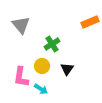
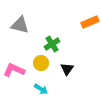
gray triangle: moved 1 px left; rotated 36 degrees counterclockwise
yellow circle: moved 1 px left, 3 px up
pink L-shape: moved 7 px left, 7 px up; rotated 105 degrees clockwise
